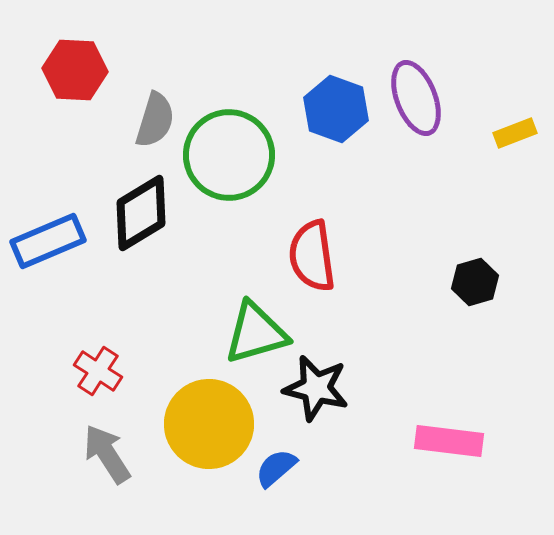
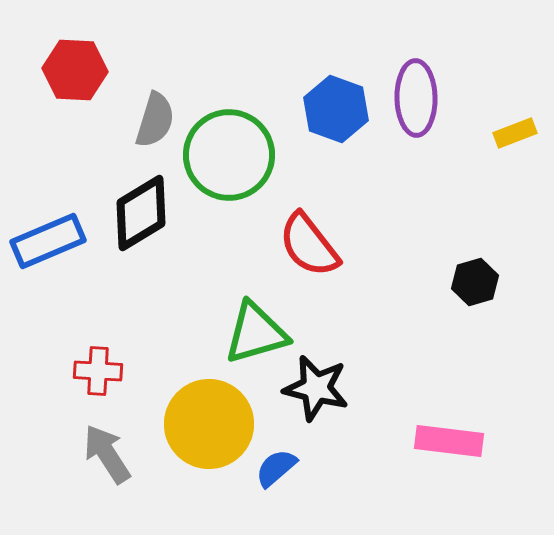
purple ellipse: rotated 20 degrees clockwise
red semicircle: moved 3 px left, 11 px up; rotated 30 degrees counterclockwise
red cross: rotated 30 degrees counterclockwise
